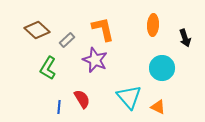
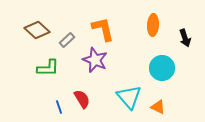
green L-shape: rotated 120 degrees counterclockwise
blue line: rotated 24 degrees counterclockwise
